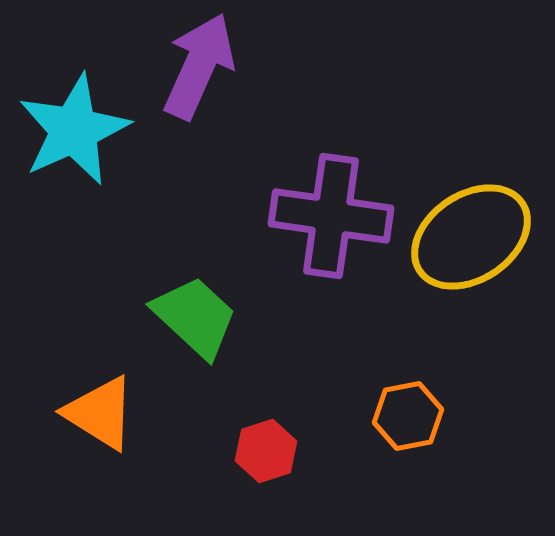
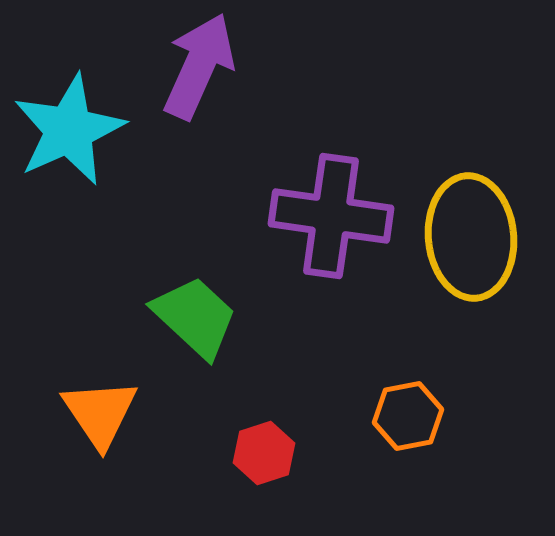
cyan star: moved 5 px left
yellow ellipse: rotated 61 degrees counterclockwise
orange triangle: rotated 24 degrees clockwise
red hexagon: moved 2 px left, 2 px down
